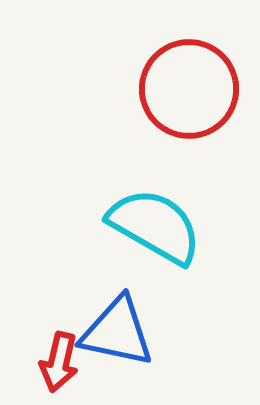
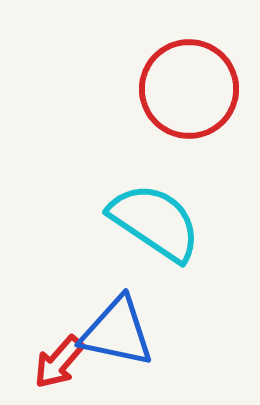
cyan semicircle: moved 4 px up; rotated 4 degrees clockwise
red arrow: rotated 28 degrees clockwise
